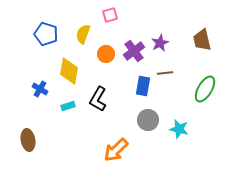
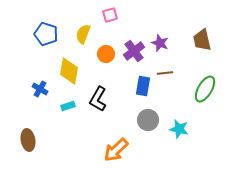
purple star: rotated 24 degrees counterclockwise
